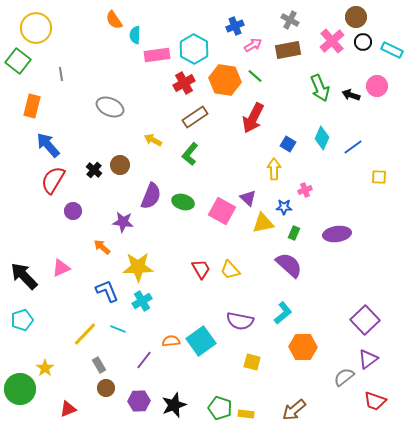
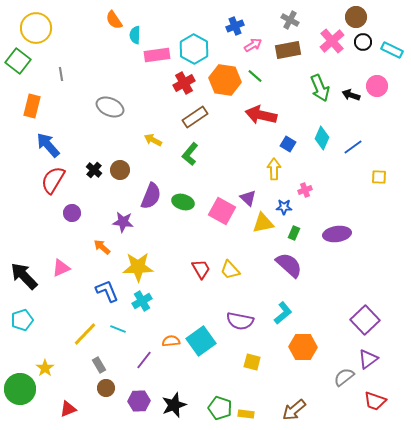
red arrow at (253, 118): moved 8 px right, 3 px up; rotated 76 degrees clockwise
brown circle at (120, 165): moved 5 px down
purple circle at (73, 211): moved 1 px left, 2 px down
